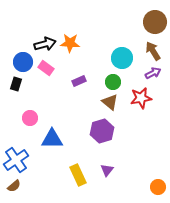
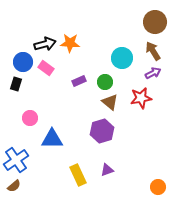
green circle: moved 8 px left
purple triangle: rotated 32 degrees clockwise
